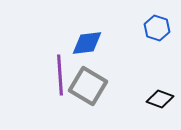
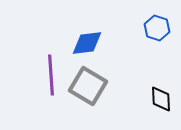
purple line: moved 9 px left
black diamond: moved 1 px right; rotated 68 degrees clockwise
